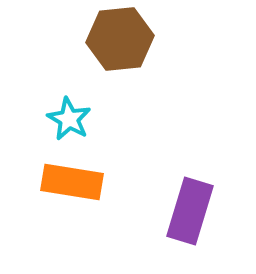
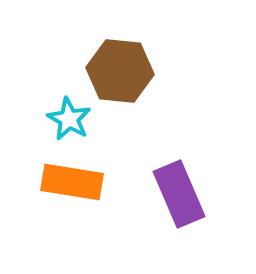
brown hexagon: moved 32 px down; rotated 12 degrees clockwise
purple rectangle: moved 11 px left, 17 px up; rotated 40 degrees counterclockwise
